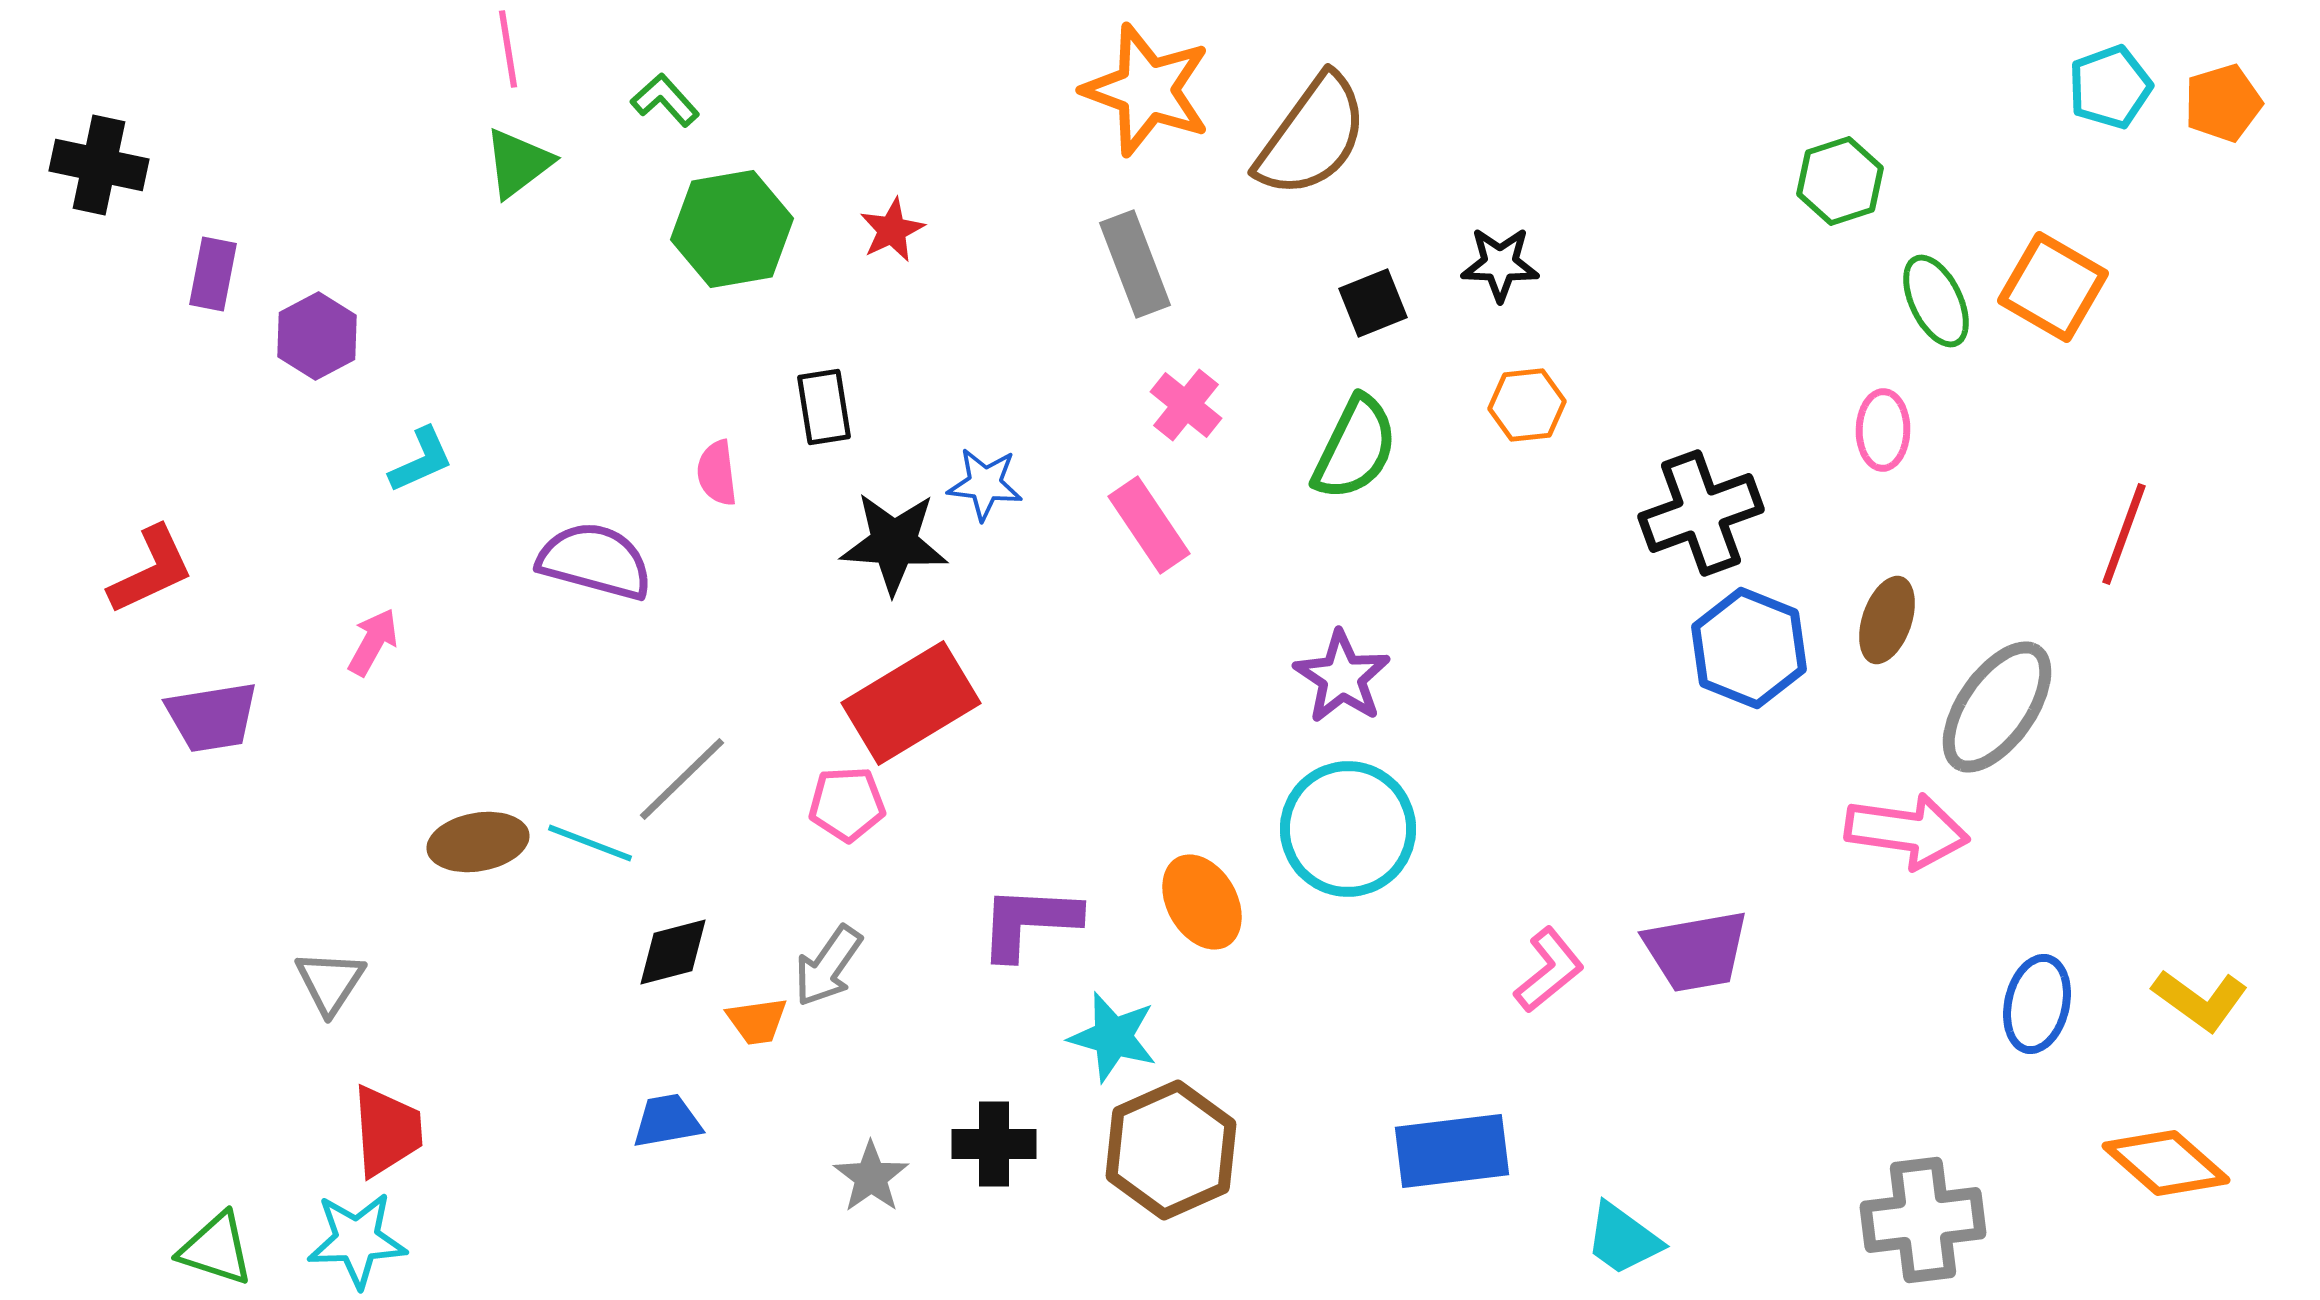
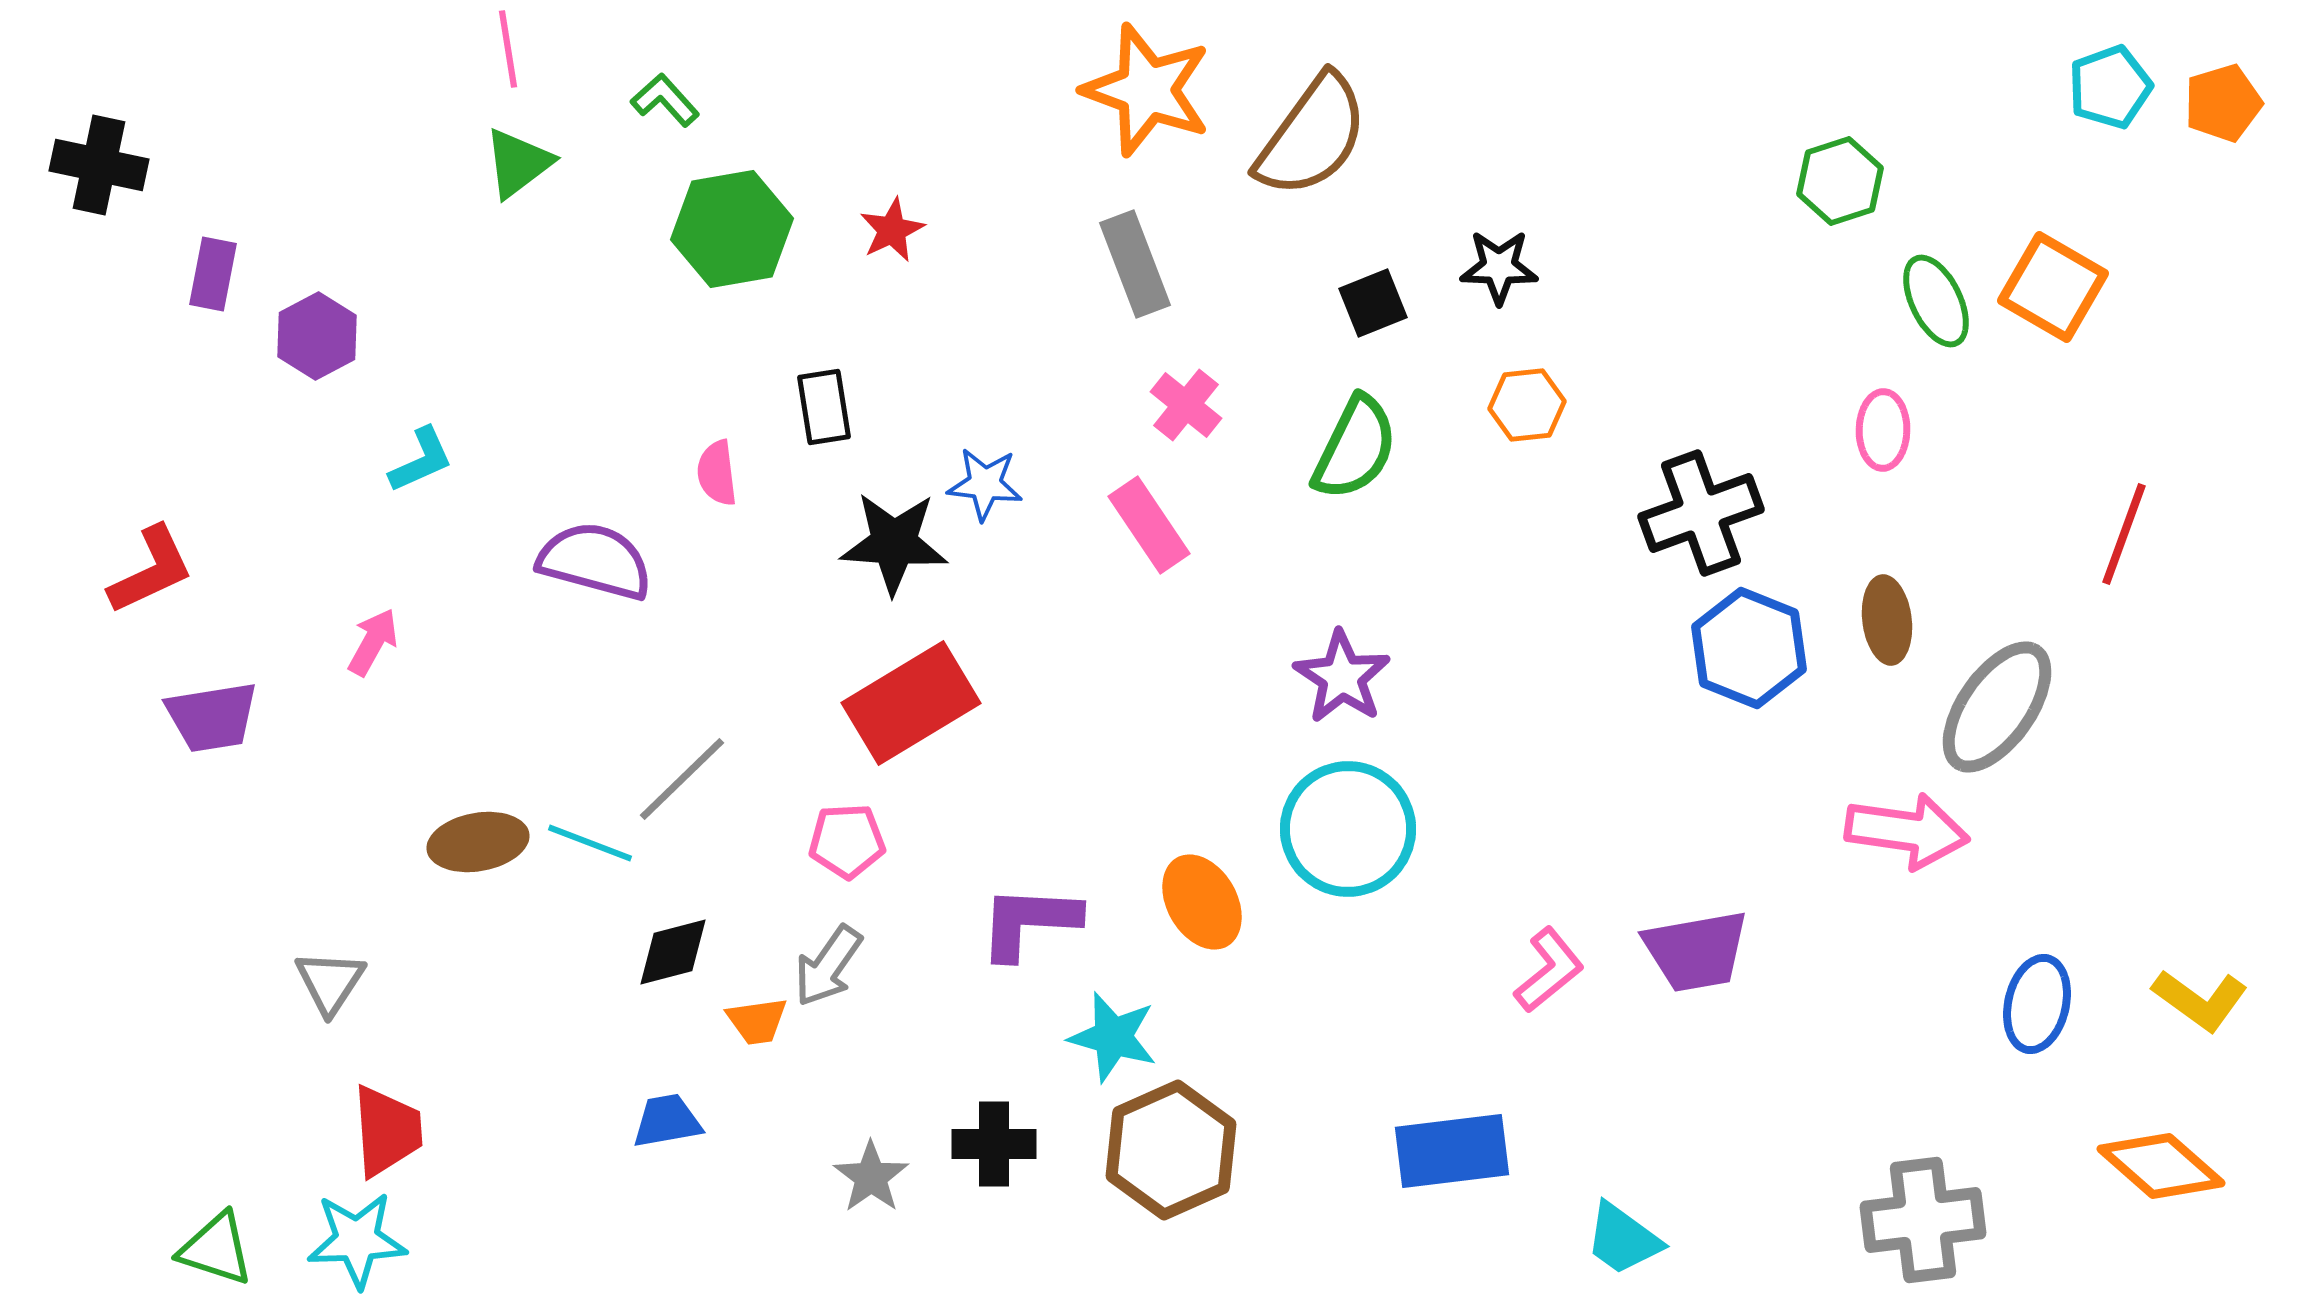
black star at (1500, 264): moved 1 px left, 3 px down
brown ellipse at (1887, 620): rotated 26 degrees counterclockwise
pink pentagon at (847, 804): moved 37 px down
orange diamond at (2166, 1163): moved 5 px left, 3 px down
